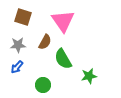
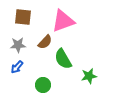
brown square: rotated 12 degrees counterclockwise
pink triangle: rotated 45 degrees clockwise
brown semicircle: rotated 14 degrees clockwise
